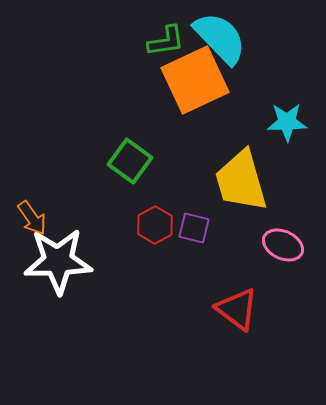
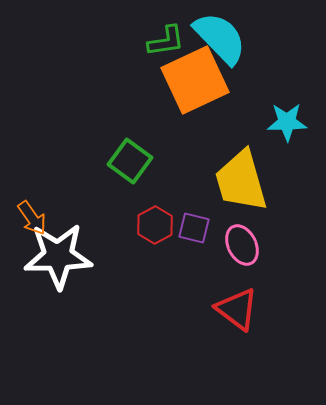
pink ellipse: moved 41 px left; rotated 39 degrees clockwise
white star: moved 5 px up
